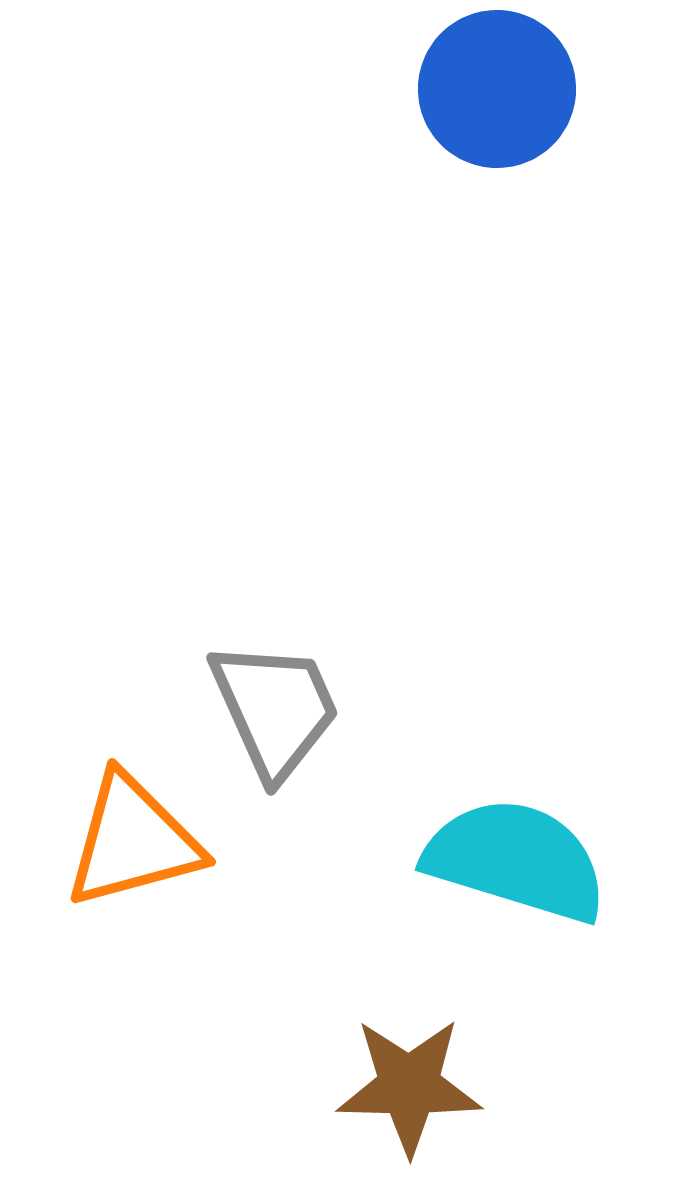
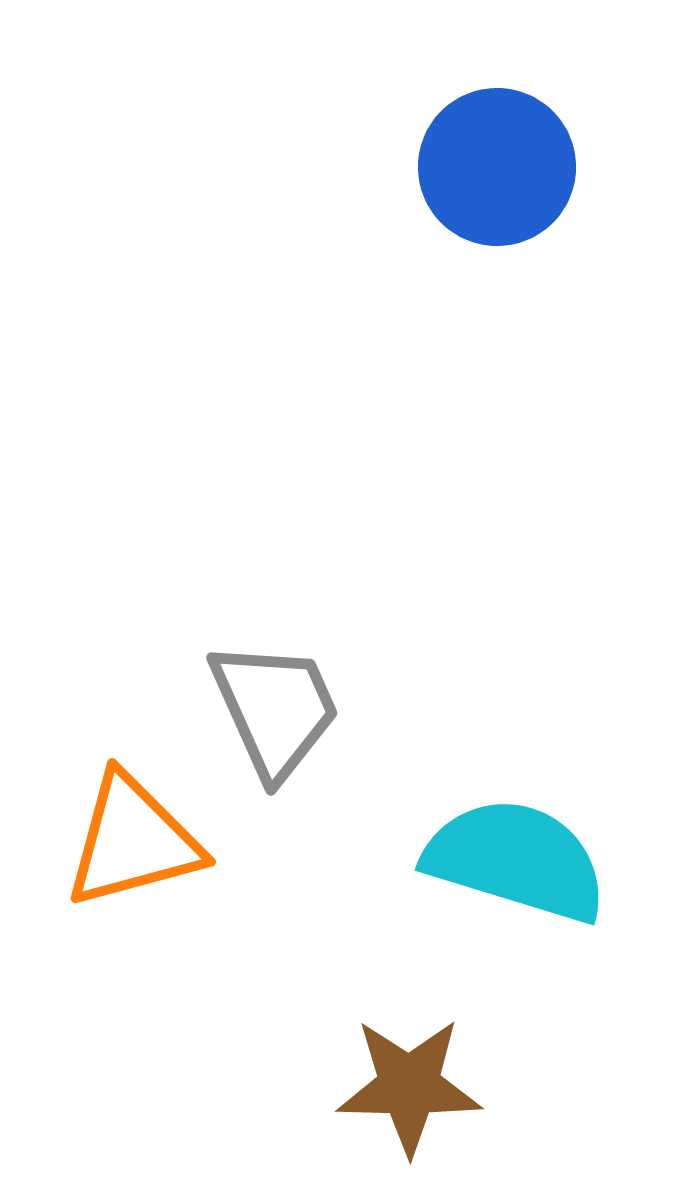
blue circle: moved 78 px down
